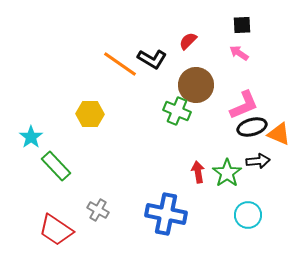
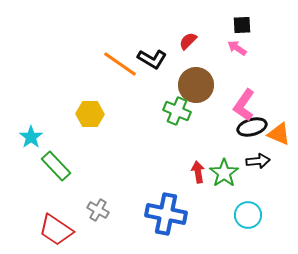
pink arrow: moved 2 px left, 5 px up
pink L-shape: rotated 148 degrees clockwise
green star: moved 3 px left
